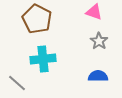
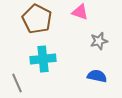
pink triangle: moved 14 px left
gray star: rotated 24 degrees clockwise
blue semicircle: moved 1 px left; rotated 12 degrees clockwise
gray line: rotated 24 degrees clockwise
